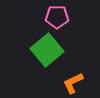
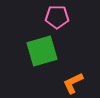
green square: moved 5 px left, 1 px down; rotated 24 degrees clockwise
